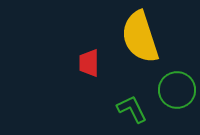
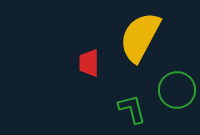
yellow semicircle: rotated 46 degrees clockwise
green L-shape: rotated 12 degrees clockwise
